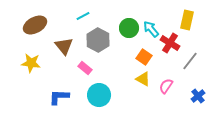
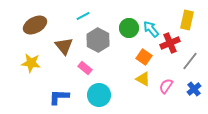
red cross: rotated 36 degrees clockwise
blue cross: moved 4 px left, 7 px up
